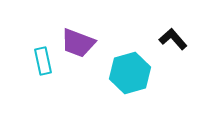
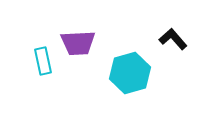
purple trapezoid: rotated 24 degrees counterclockwise
